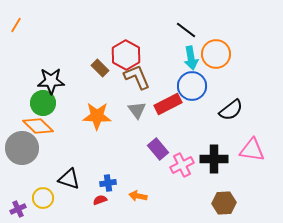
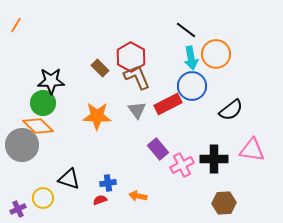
red hexagon: moved 5 px right, 2 px down
gray circle: moved 3 px up
